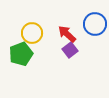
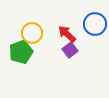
green pentagon: moved 2 px up
